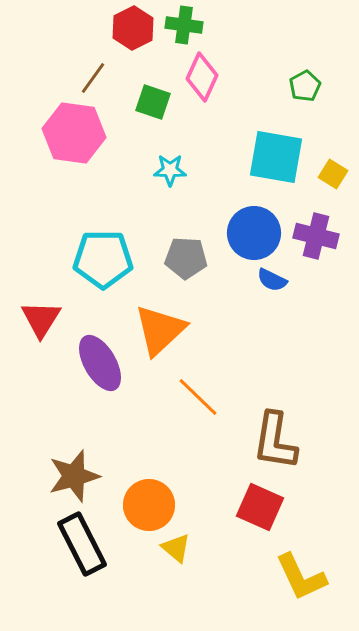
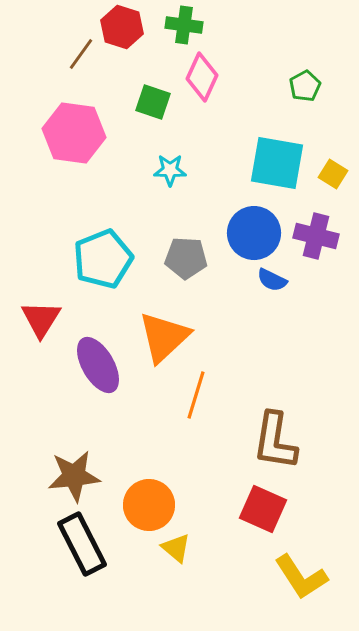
red hexagon: moved 11 px left, 1 px up; rotated 15 degrees counterclockwise
brown line: moved 12 px left, 24 px up
cyan square: moved 1 px right, 6 px down
cyan pentagon: rotated 22 degrees counterclockwise
orange triangle: moved 4 px right, 7 px down
purple ellipse: moved 2 px left, 2 px down
orange line: moved 2 px left, 2 px up; rotated 63 degrees clockwise
brown star: rotated 10 degrees clockwise
red square: moved 3 px right, 2 px down
yellow L-shape: rotated 8 degrees counterclockwise
